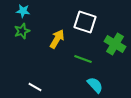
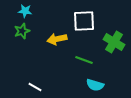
cyan star: moved 2 px right
white square: moved 1 px left, 1 px up; rotated 20 degrees counterclockwise
yellow arrow: rotated 132 degrees counterclockwise
green cross: moved 1 px left, 2 px up
green line: moved 1 px right, 1 px down
cyan semicircle: rotated 150 degrees clockwise
